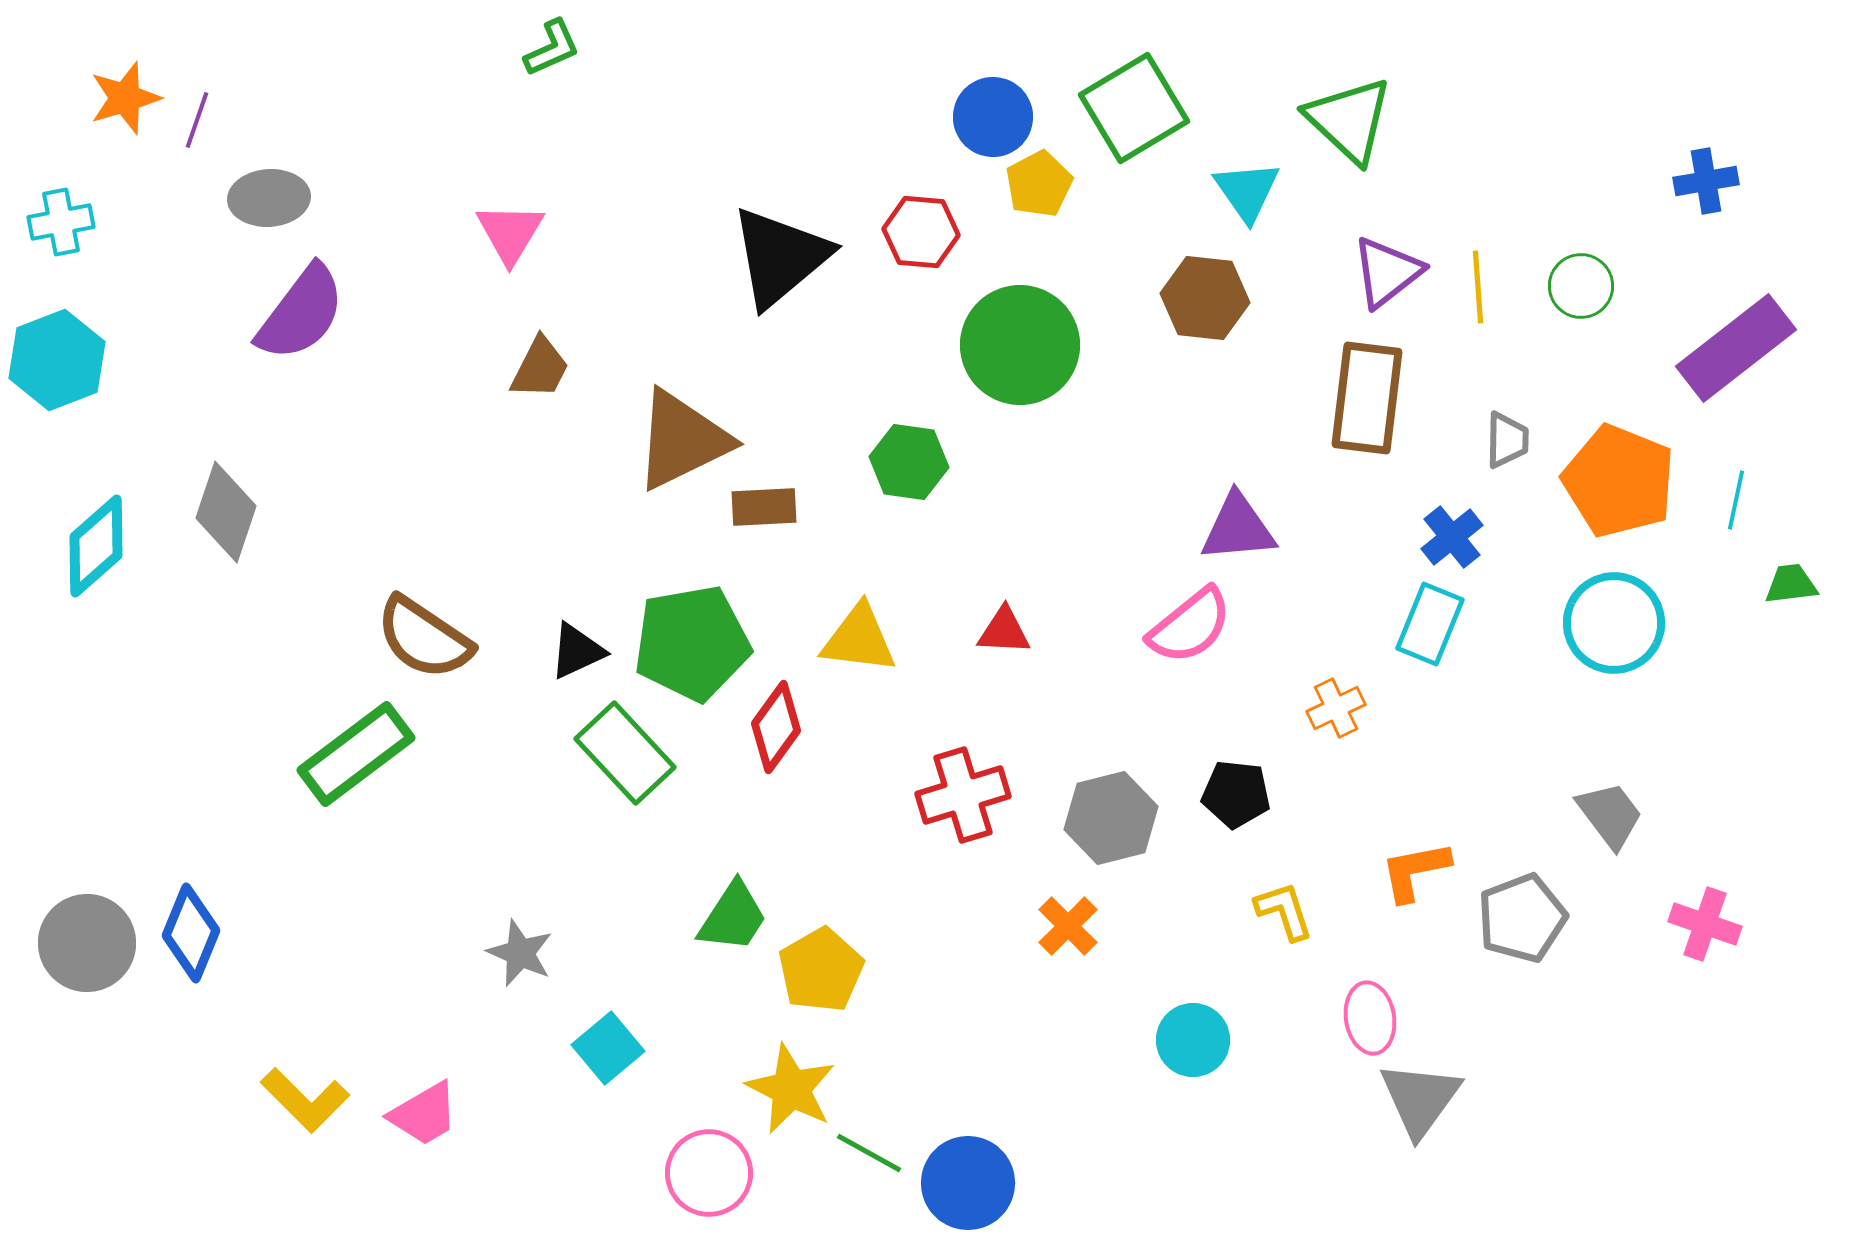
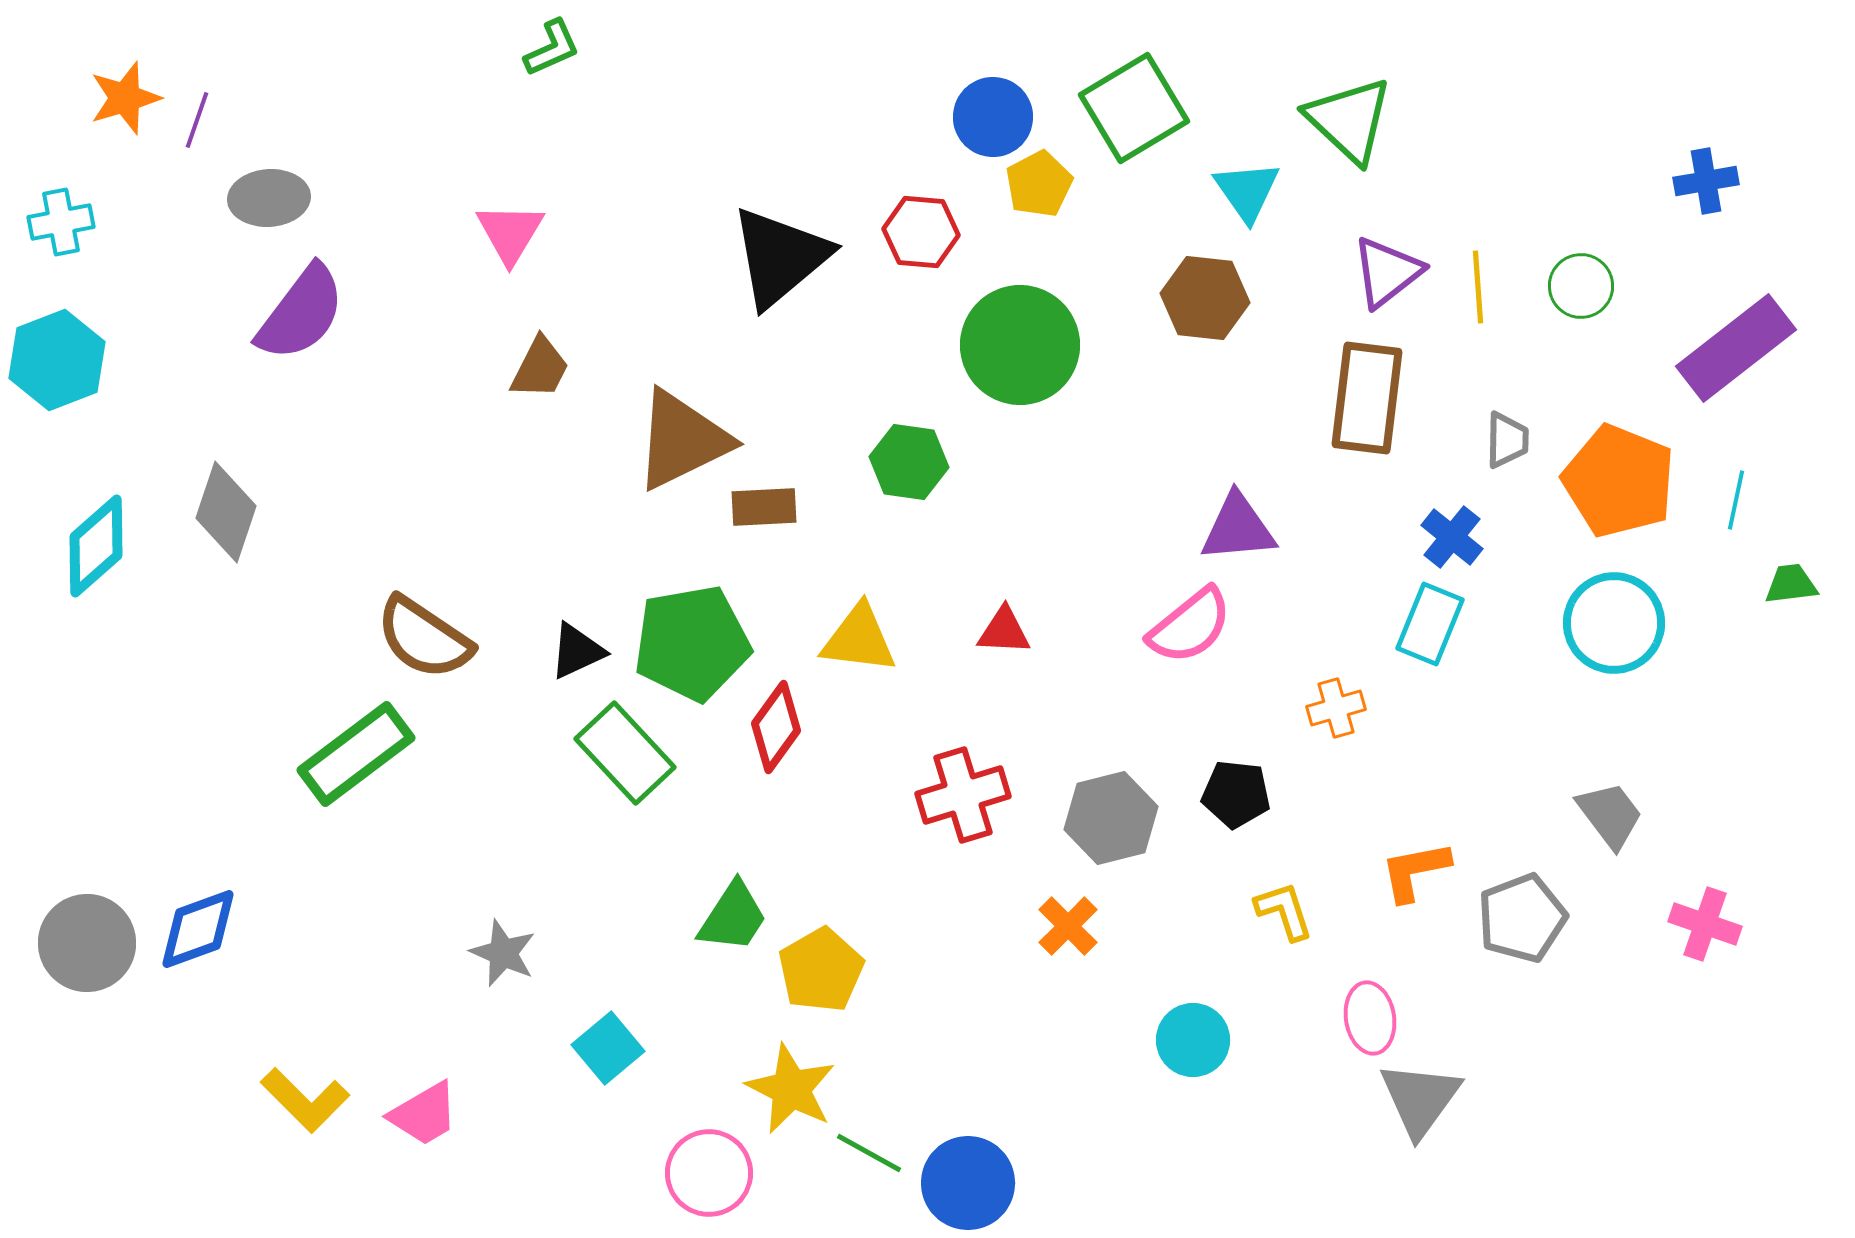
blue cross at (1452, 537): rotated 12 degrees counterclockwise
orange cross at (1336, 708): rotated 10 degrees clockwise
blue diamond at (191, 933): moved 7 px right, 4 px up; rotated 48 degrees clockwise
gray star at (520, 953): moved 17 px left
